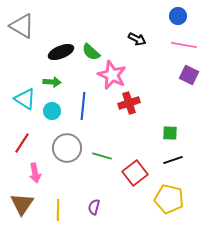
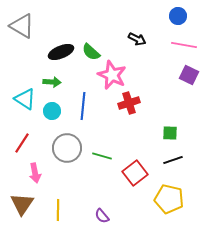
purple semicircle: moved 8 px right, 9 px down; rotated 56 degrees counterclockwise
